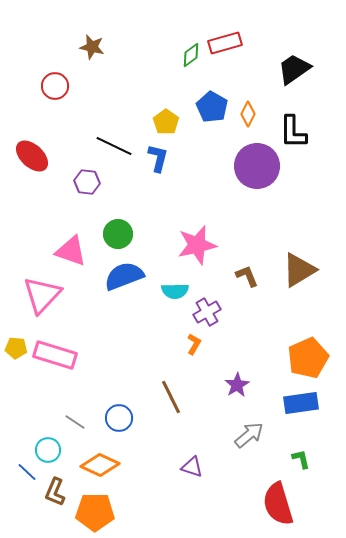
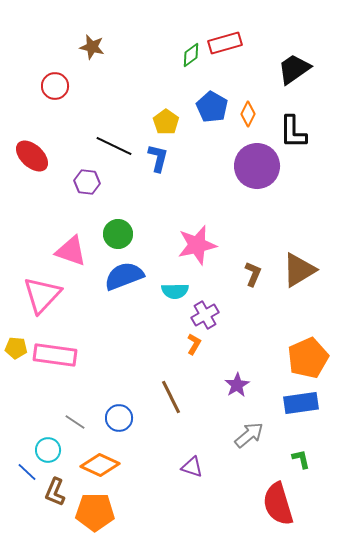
brown L-shape at (247, 276): moved 6 px right, 2 px up; rotated 45 degrees clockwise
purple cross at (207, 312): moved 2 px left, 3 px down
pink rectangle at (55, 355): rotated 9 degrees counterclockwise
